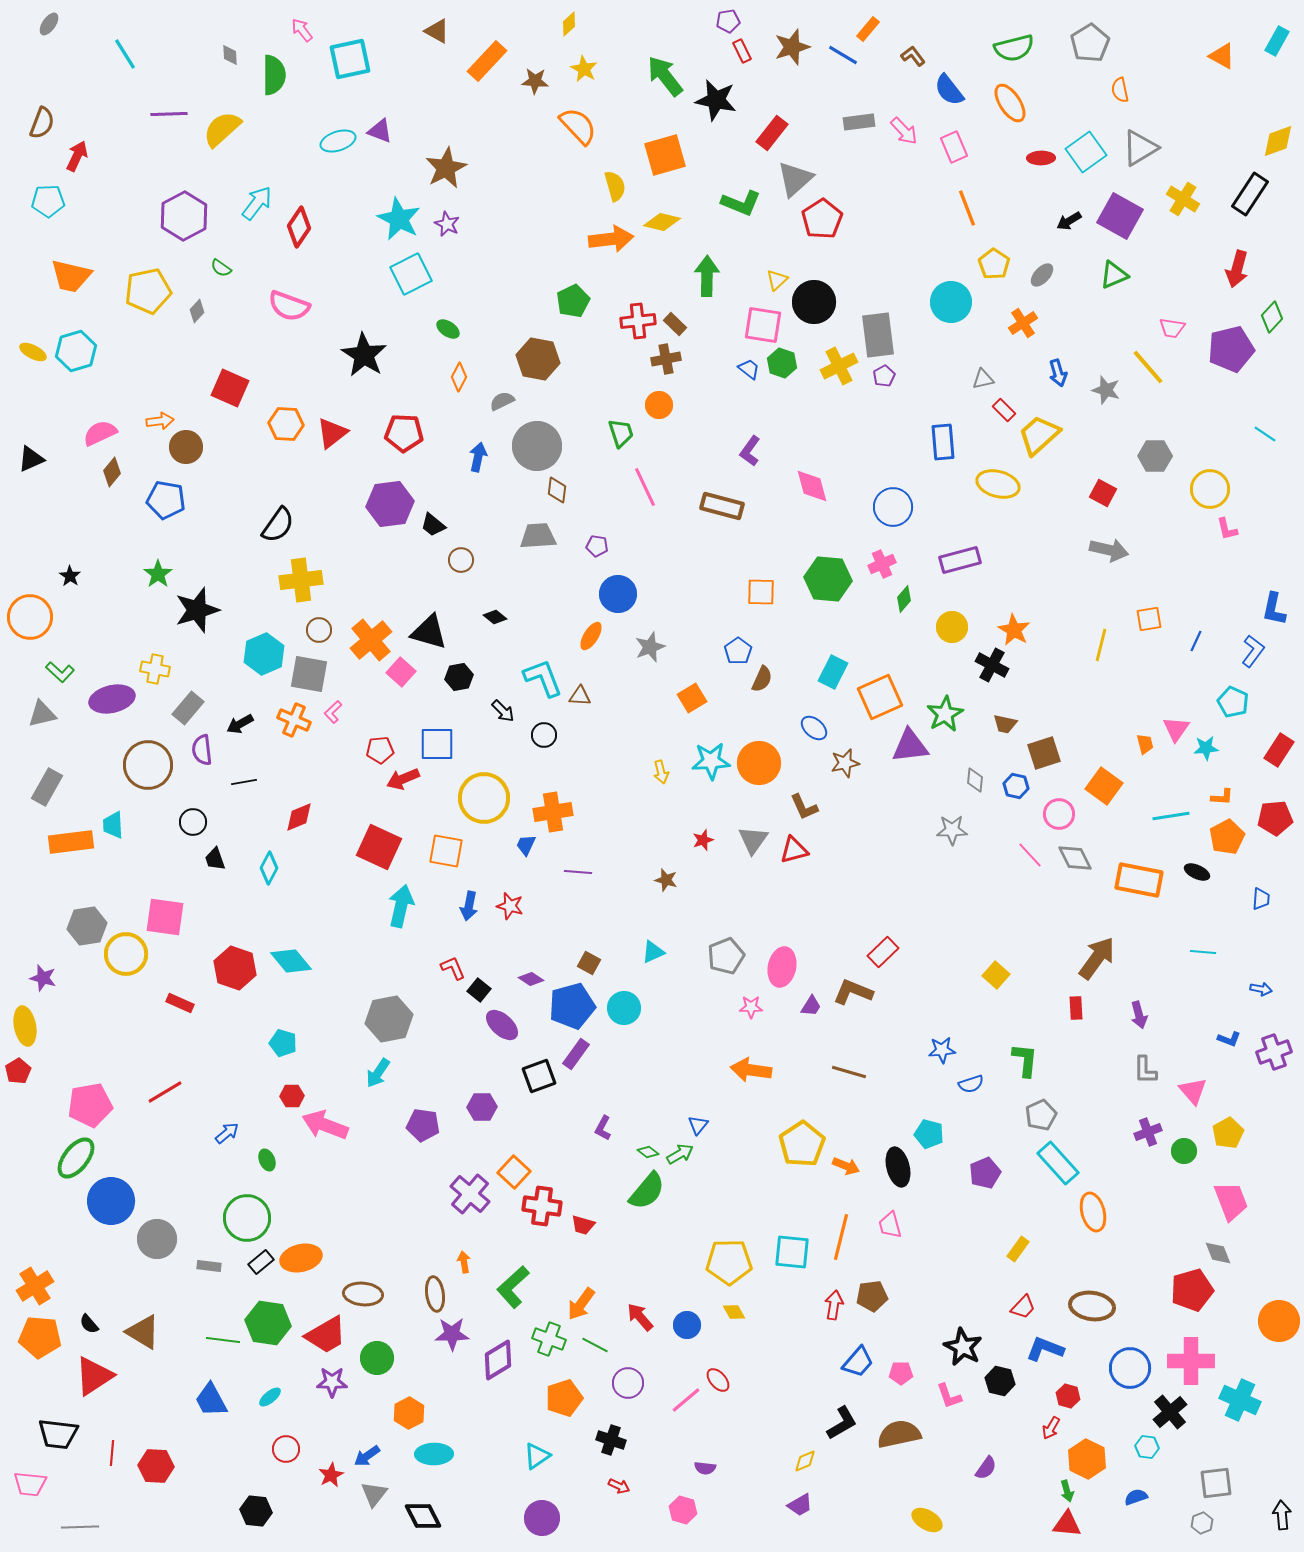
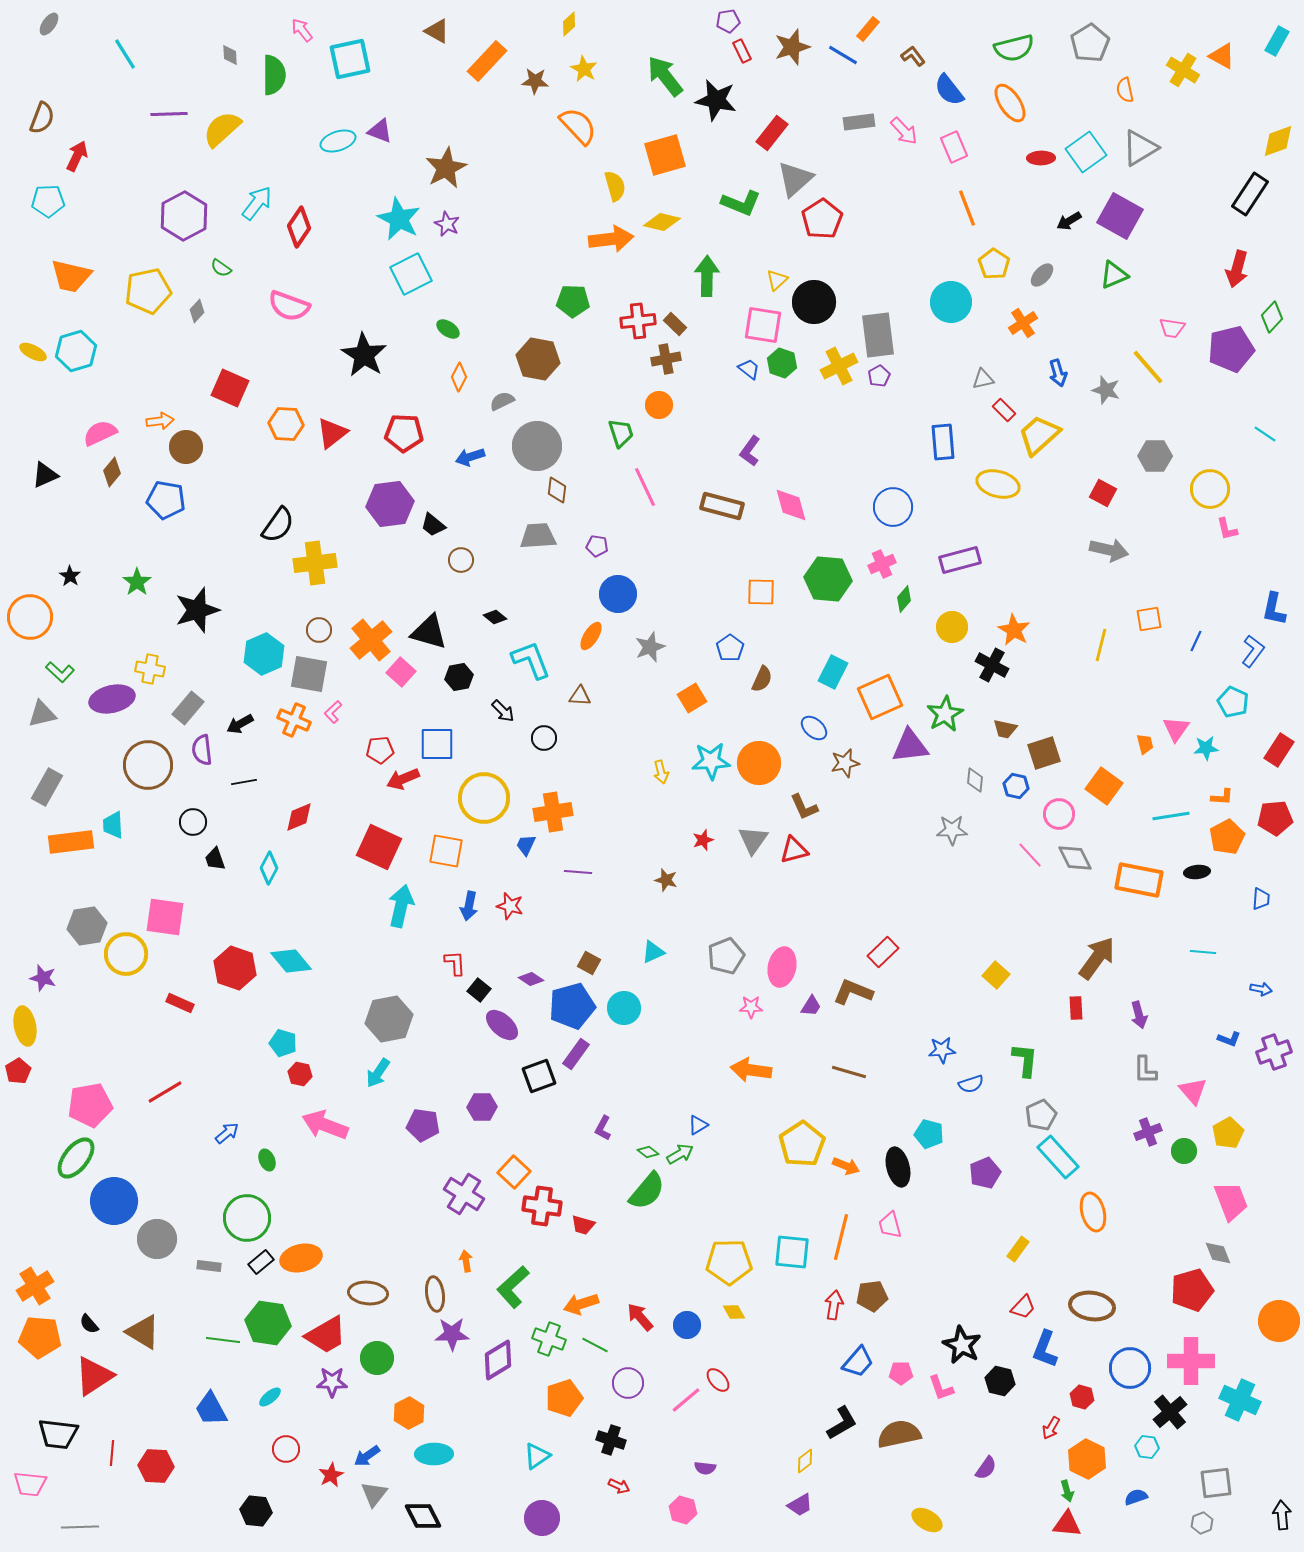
orange semicircle at (1120, 90): moved 5 px right
brown semicircle at (42, 123): moved 5 px up
yellow cross at (1183, 199): moved 129 px up
green pentagon at (573, 301): rotated 28 degrees clockwise
purple pentagon at (884, 376): moved 5 px left
blue arrow at (478, 457): moved 8 px left; rotated 120 degrees counterclockwise
black triangle at (31, 459): moved 14 px right, 16 px down
pink diamond at (812, 486): moved 21 px left, 19 px down
green star at (158, 574): moved 21 px left, 8 px down
yellow cross at (301, 580): moved 14 px right, 17 px up
blue pentagon at (738, 651): moved 8 px left, 3 px up
yellow cross at (155, 669): moved 5 px left
cyan L-shape at (543, 678): moved 12 px left, 18 px up
brown trapezoid at (1005, 724): moved 5 px down
black circle at (544, 735): moved 3 px down
black ellipse at (1197, 872): rotated 30 degrees counterclockwise
red L-shape at (453, 968): moved 2 px right, 5 px up; rotated 20 degrees clockwise
red hexagon at (292, 1096): moved 8 px right, 22 px up; rotated 15 degrees clockwise
blue triangle at (698, 1125): rotated 20 degrees clockwise
cyan rectangle at (1058, 1163): moved 6 px up
purple cross at (470, 1194): moved 6 px left; rotated 9 degrees counterclockwise
blue circle at (111, 1201): moved 3 px right
orange arrow at (464, 1262): moved 2 px right, 1 px up
brown ellipse at (363, 1294): moved 5 px right, 1 px up
orange arrow at (581, 1304): rotated 36 degrees clockwise
black star at (963, 1347): moved 1 px left, 2 px up
blue L-shape at (1045, 1349): rotated 90 degrees counterclockwise
pink L-shape at (949, 1396): moved 8 px left, 8 px up
red hexagon at (1068, 1396): moved 14 px right, 1 px down
blue trapezoid at (211, 1400): moved 9 px down
yellow diamond at (805, 1461): rotated 15 degrees counterclockwise
